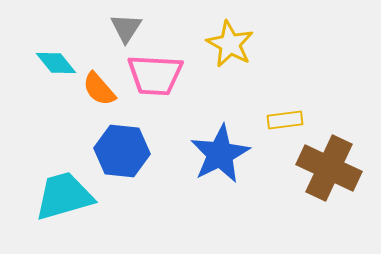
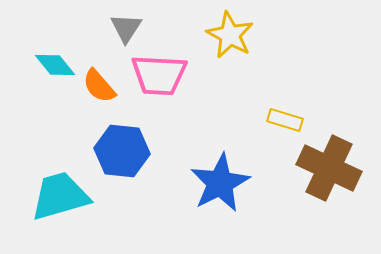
yellow star: moved 9 px up
cyan diamond: moved 1 px left, 2 px down
pink trapezoid: moved 4 px right
orange semicircle: moved 3 px up
yellow rectangle: rotated 24 degrees clockwise
blue star: moved 29 px down
cyan trapezoid: moved 4 px left
